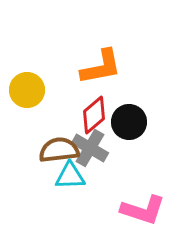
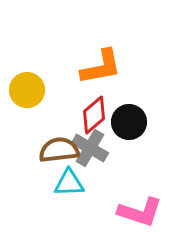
cyan triangle: moved 1 px left, 7 px down
pink L-shape: moved 3 px left, 2 px down
